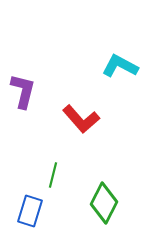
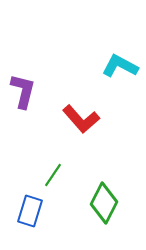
green line: rotated 20 degrees clockwise
